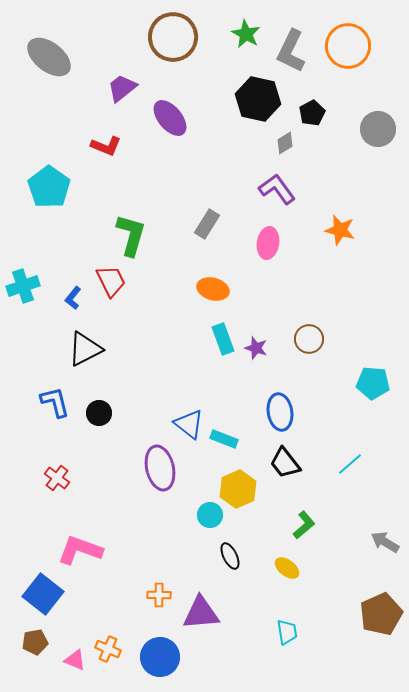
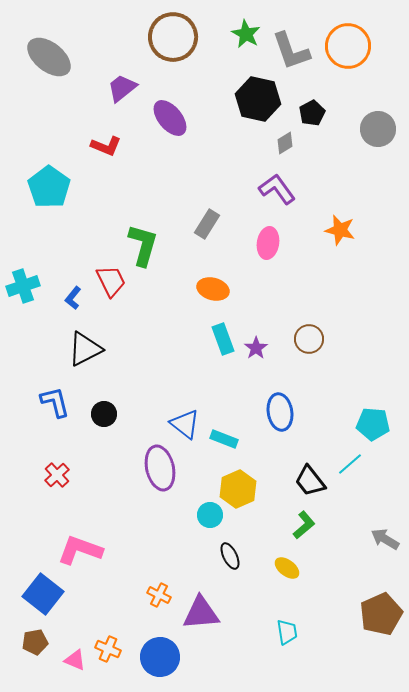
gray L-shape at (291, 51): rotated 45 degrees counterclockwise
green L-shape at (131, 235): moved 12 px right, 10 px down
purple star at (256, 348): rotated 20 degrees clockwise
cyan pentagon at (373, 383): moved 41 px down
black circle at (99, 413): moved 5 px right, 1 px down
blue triangle at (189, 424): moved 4 px left
black trapezoid at (285, 463): moved 25 px right, 18 px down
red cross at (57, 478): moved 3 px up; rotated 10 degrees clockwise
gray arrow at (385, 542): moved 3 px up
orange cross at (159, 595): rotated 25 degrees clockwise
